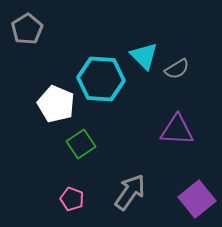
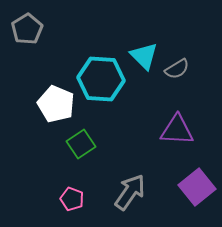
purple square: moved 12 px up
